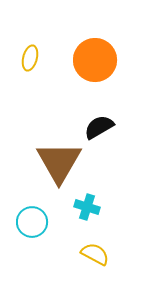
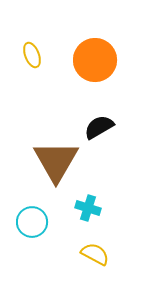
yellow ellipse: moved 2 px right, 3 px up; rotated 35 degrees counterclockwise
brown triangle: moved 3 px left, 1 px up
cyan cross: moved 1 px right, 1 px down
